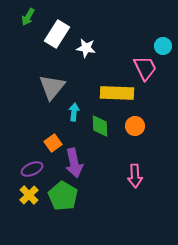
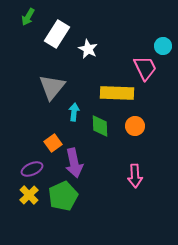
white star: moved 2 px right, 1 px down; rotated 18 degrees clockwise
green pentagon: rotated 16 degrees clockwise
